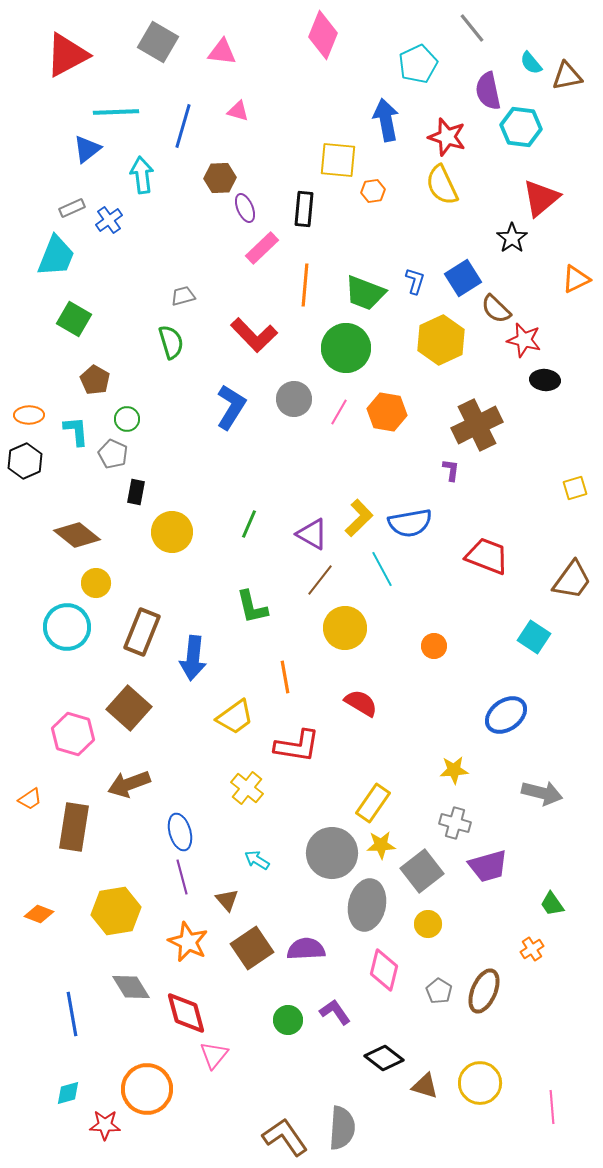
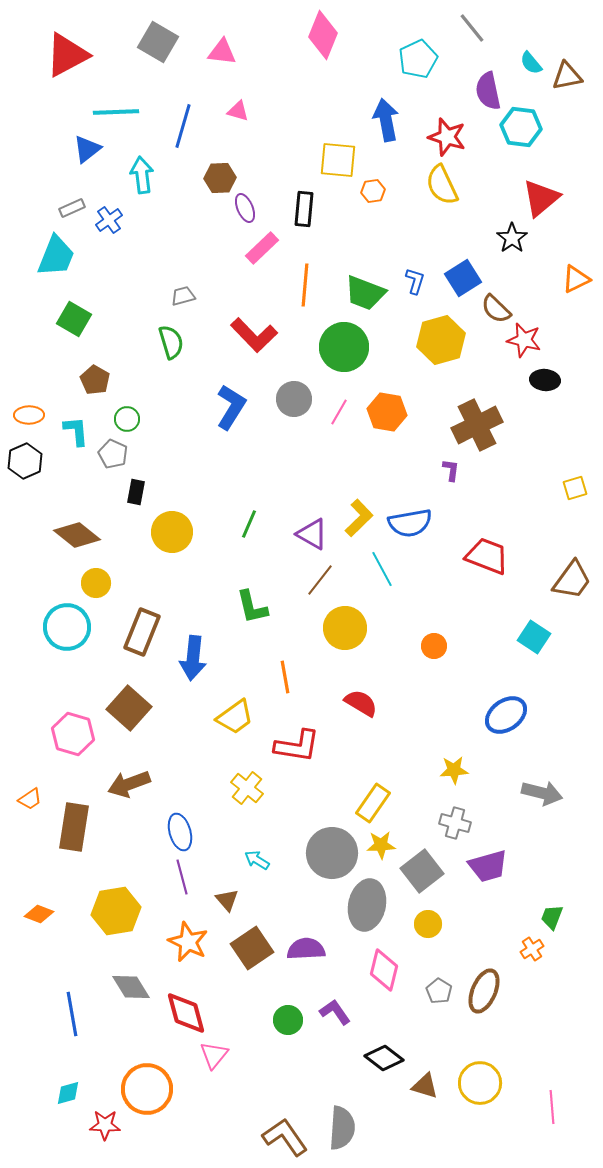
cyan pentagon at (418, 64): moved 5 px up
yellow hexagon at (441, 340): rotated 9 degrees clockwise
green circle at (346, 348): moved 2 px left, 1 px up
green trapezoid at (552, 904): moved 13 px down; rotated 56 degrees clockwise
